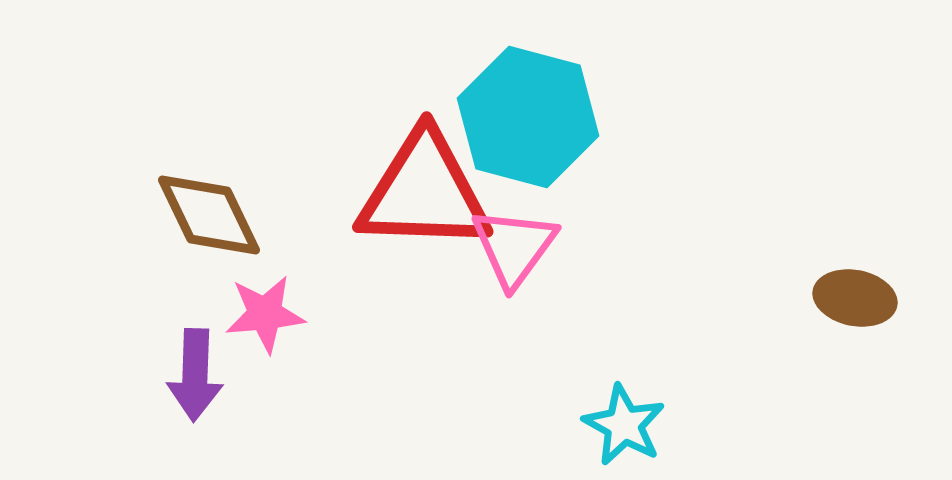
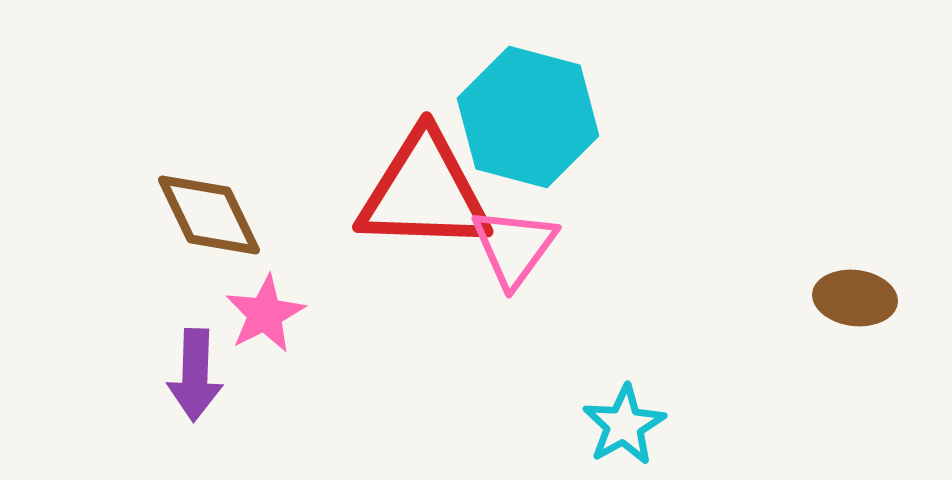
brown ellipse: rotated 4 degrees counterclockwise
pink star: rotated 22 degrees counterclockwise
cyan star: rotated 14 degrees clockwise
